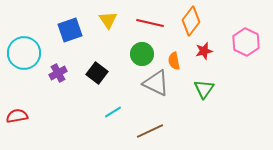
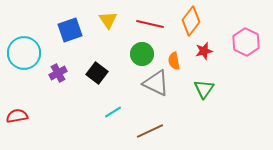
red line: moved 1 px down
